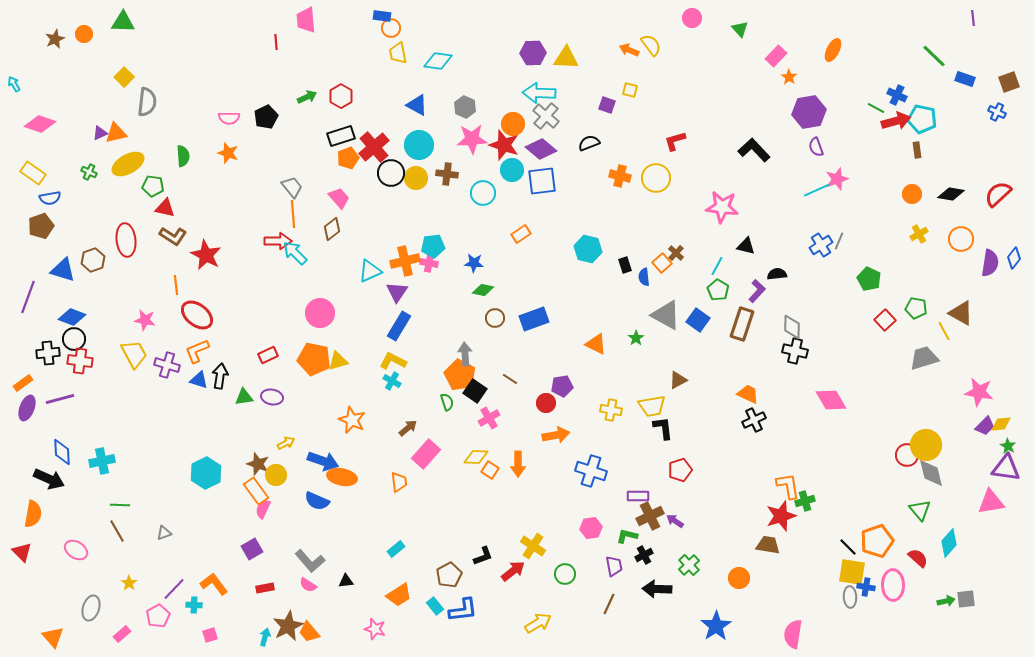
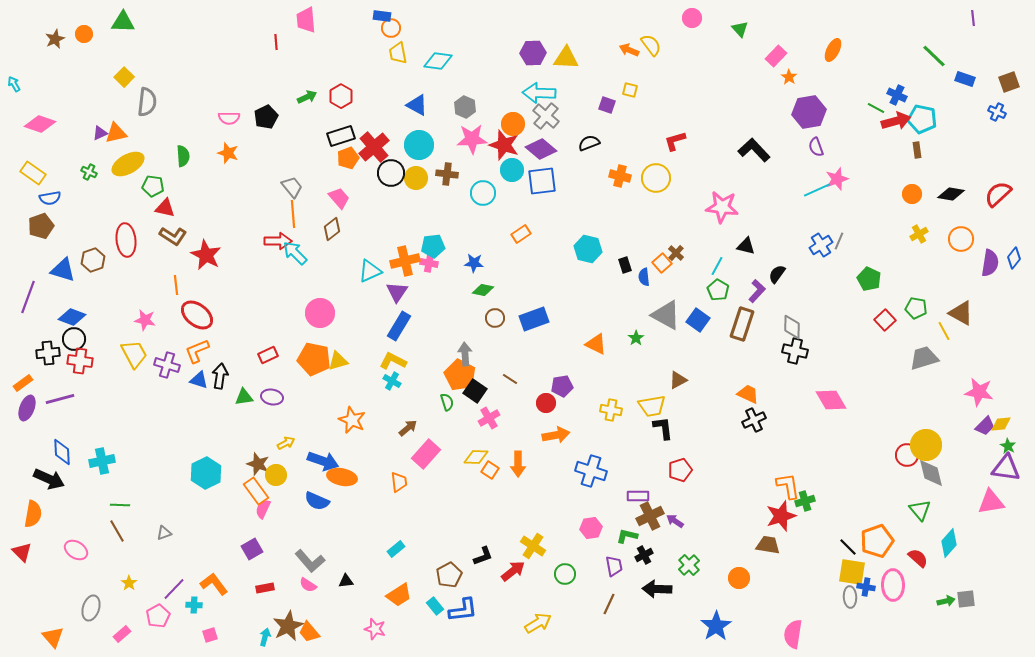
black semicircle at (777, 274): rotated 48 degrees counterclockwise
